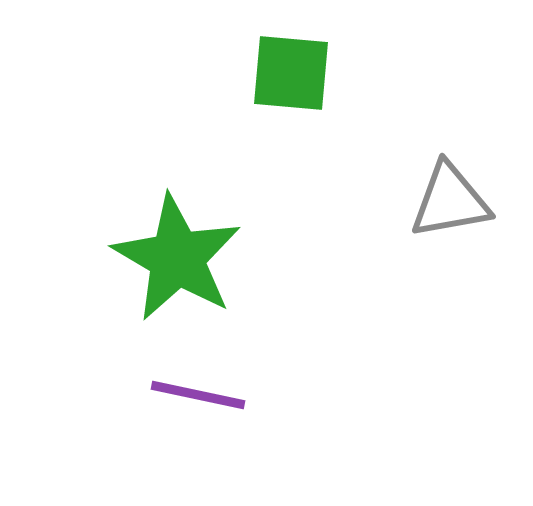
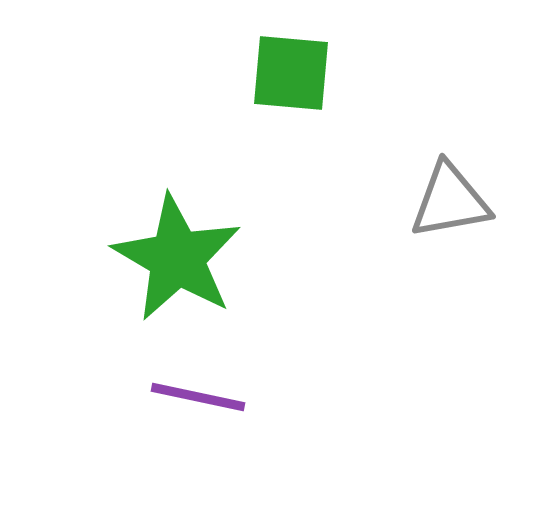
purple line: moved 2 px down
